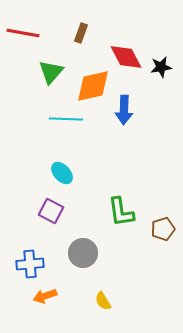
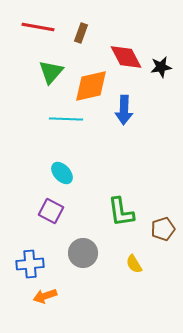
red line: moved 15 px right, 6 px up
orange diamond: moved 2 px left
yellow semicircle: moved 31 px right, 37 px up
